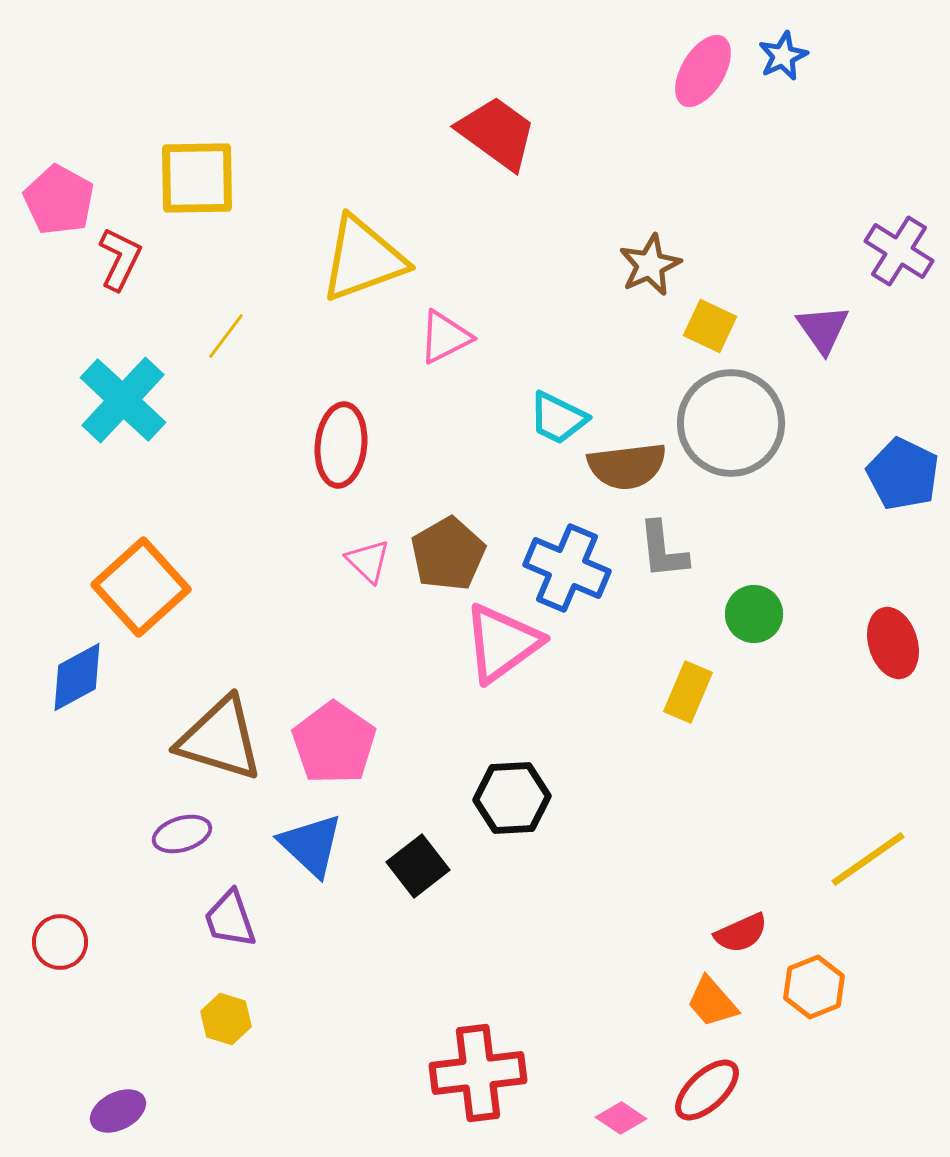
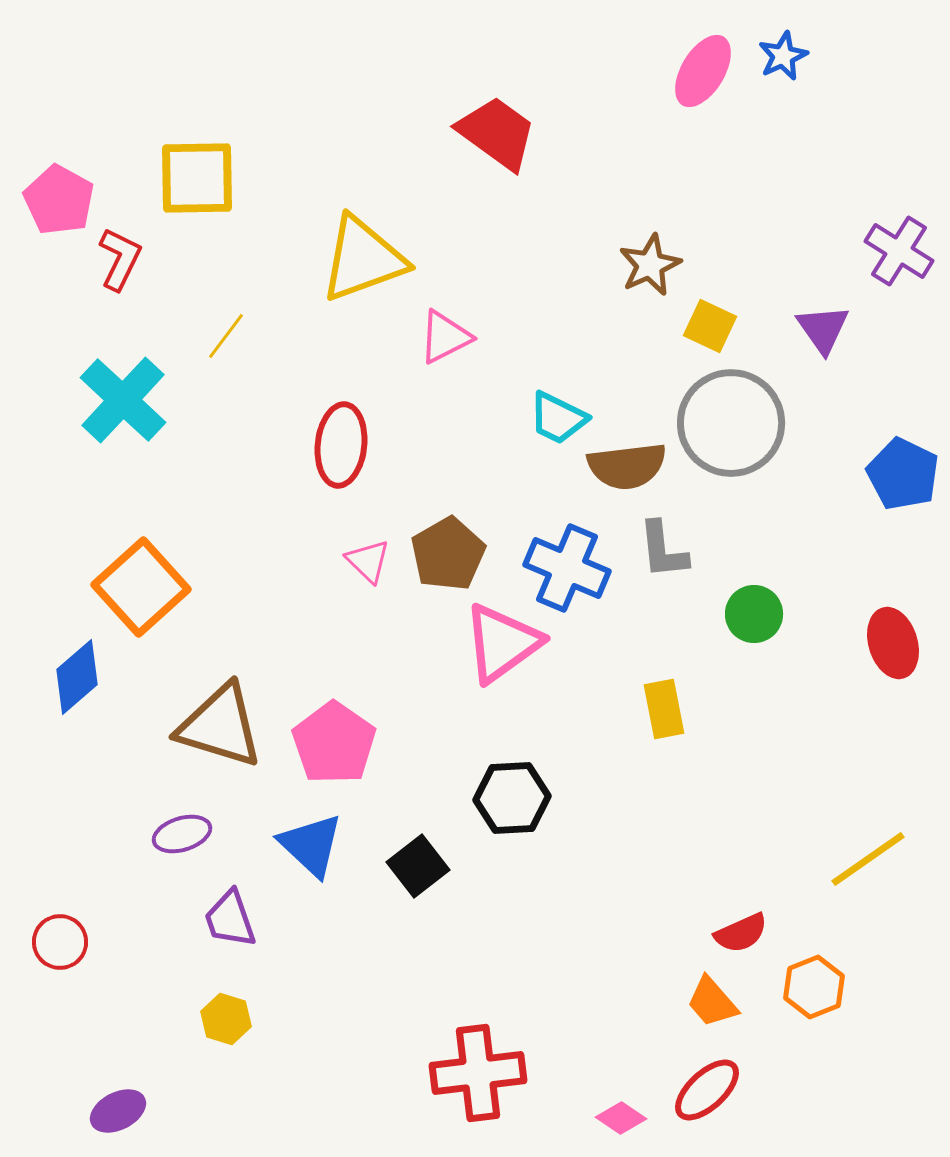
blue diamond at (77, 677): rotated 12 degrees counterclockwise
yellow rectangle at (688, 692): moved 24 px left, 17 px down; rotated 34 degrees counterclockwise
brown triangle at (220, 739): moved 13 px up
